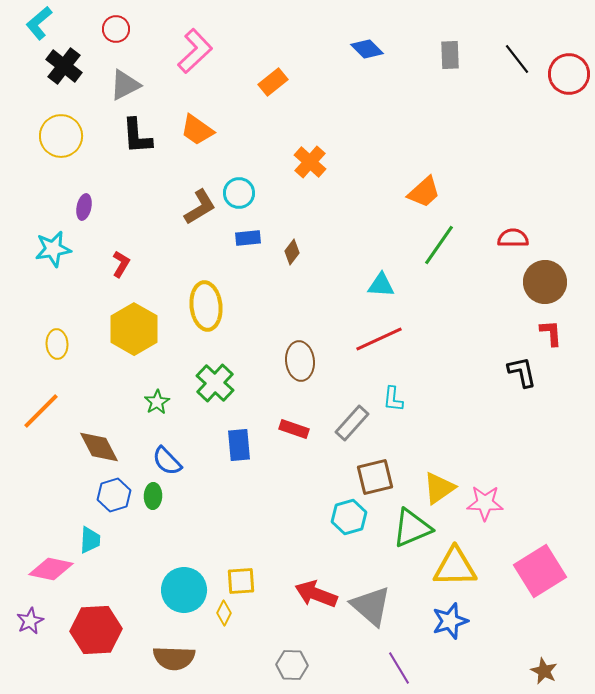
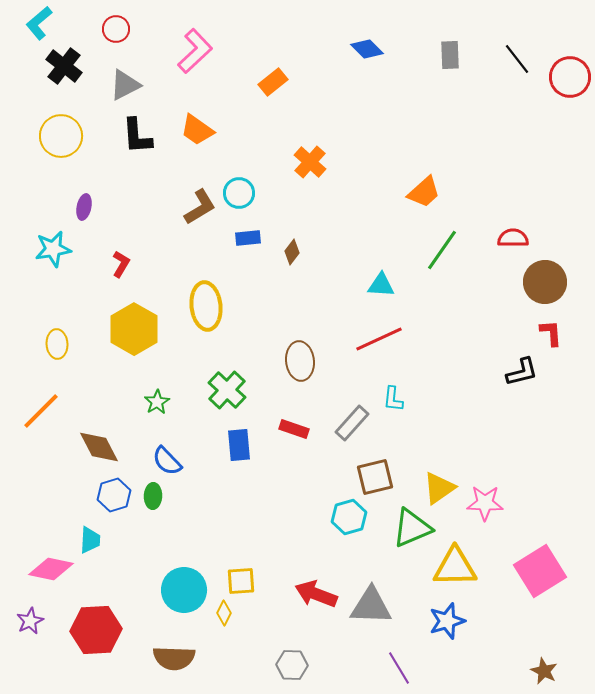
red circle at (569, 74): moved 1 px right, 3 px down
green line at (439, 245): moved 3 px right, 5 px down
black L-shape at (522, 372): rotated 88 degrees clockwise
green cross at (215, 383): moved 12 px right, 7 px down
gray triangle at (371, 606): rotated 39 degrees counterclockwise
blue star at (450, 621): moved 3 px left
